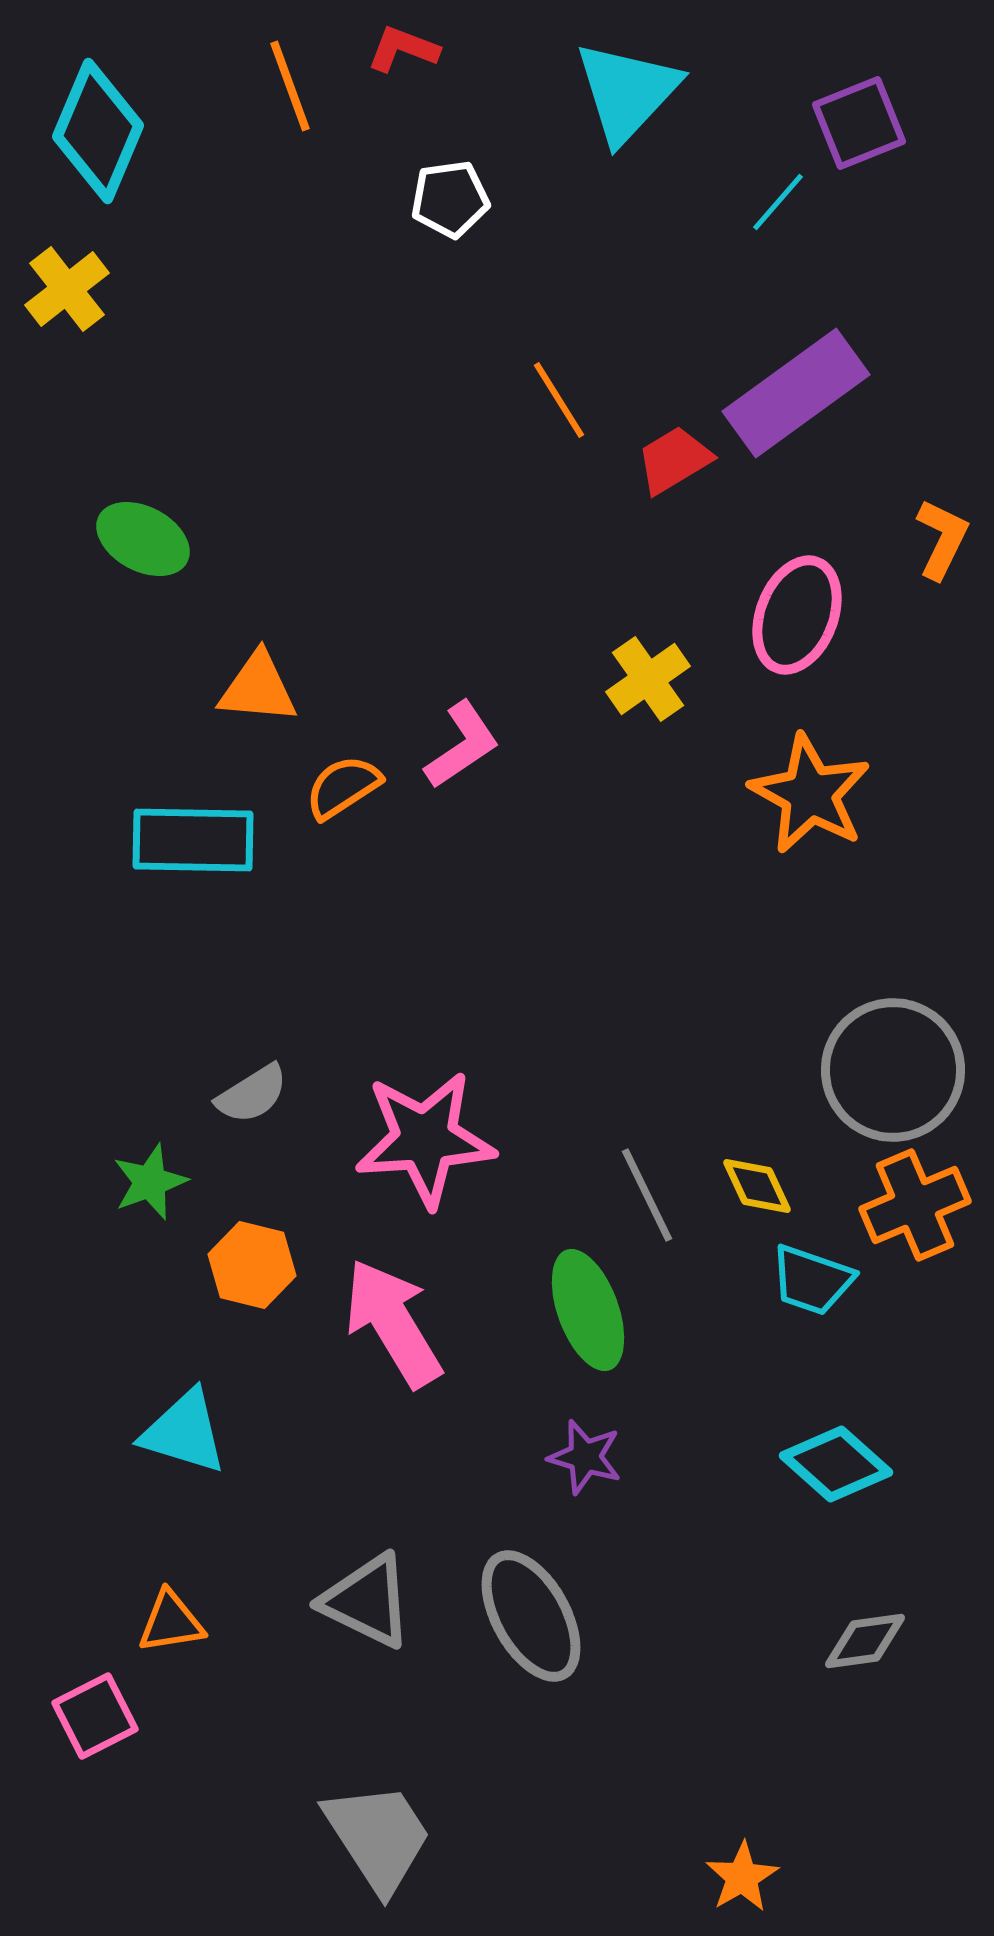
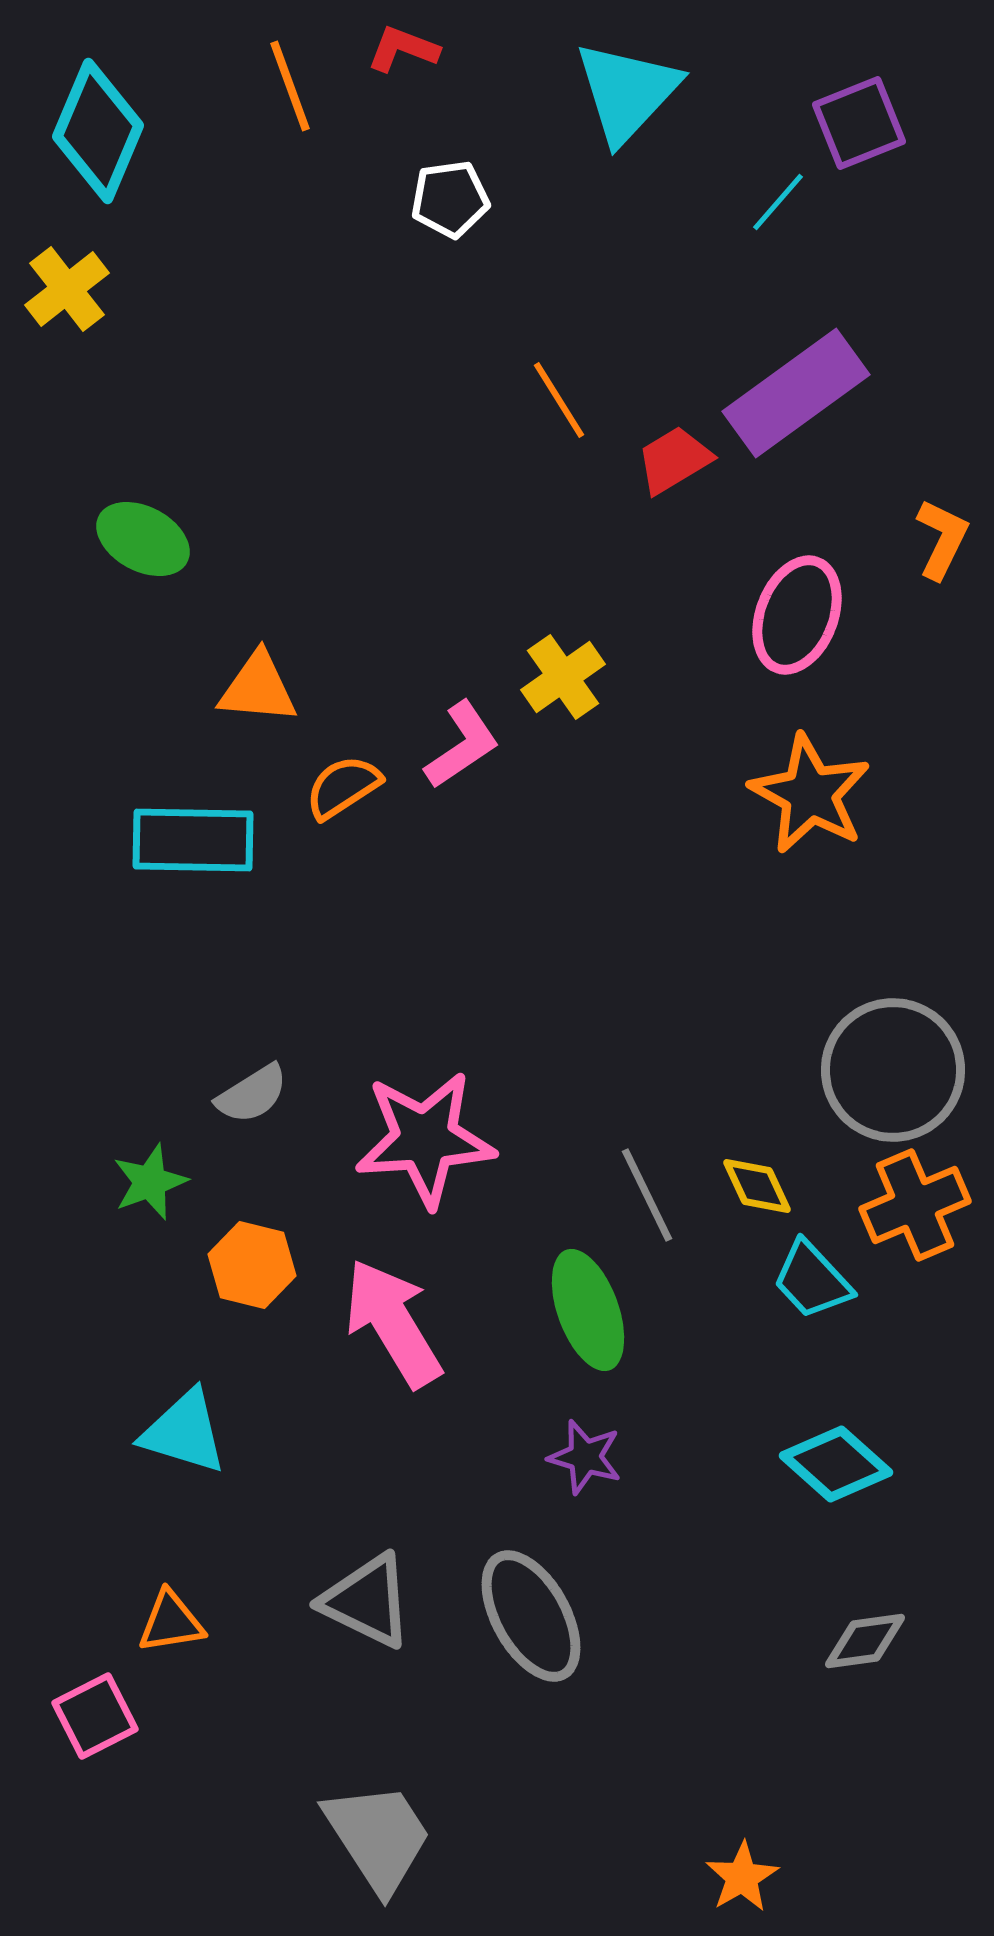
yellow cross at (648, 679): moved 85 px left, 2 px up
cyan trapezoid at (812, 1280): rotated 28 degrees clockwise
